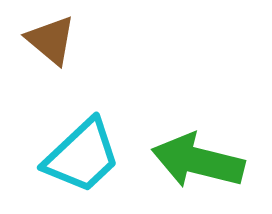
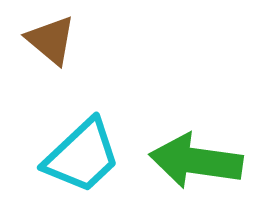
green arrow: moved 2 px left; rotated 6 degrees counterclockwise
